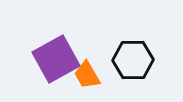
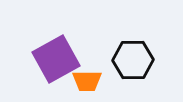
orange trapezoid: moved 6 px down; rotated 60 degrees counterclockwise
